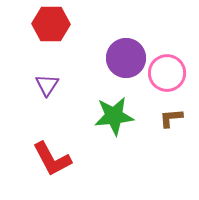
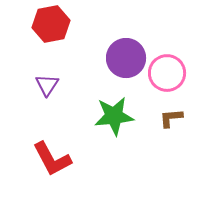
red hexagon: rotated 12 degrees counterclockwise
